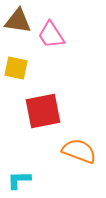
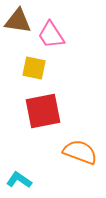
yellow square: moved 18 px right
orange semicircle: moved 1 px right, 1 px down
cyan L-shape: rotated 35 degrees clockwise
